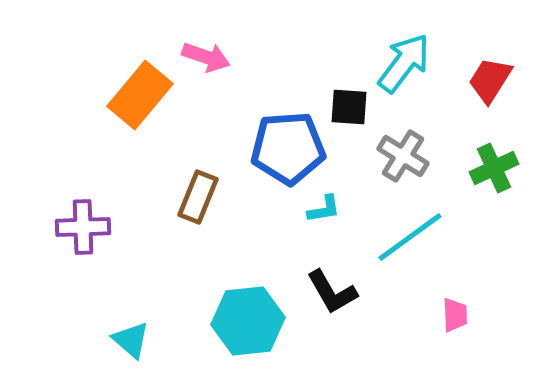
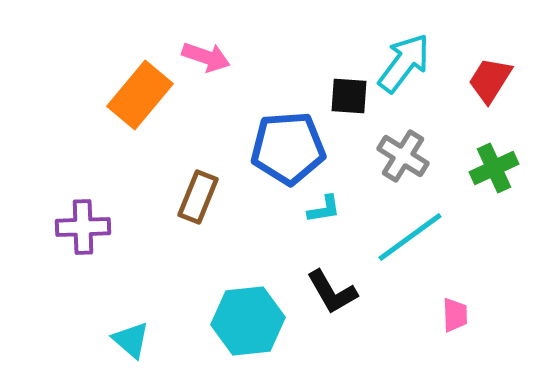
black square: moved 11 px up
